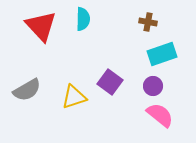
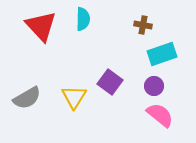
brown cross: moved 5 px left, 3 px down
purple circle: moved 1 px right
gray semicircle: moved 8 px down
yellow triangle: rotated 40 degrees counterclockwise
